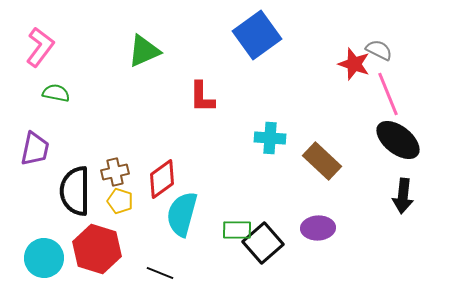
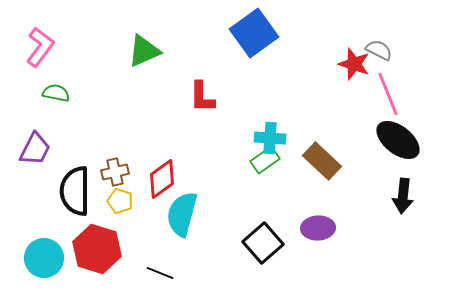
blue square: moved 3 px left, 2 px up
purple trapezoid: rotated 15 degrees clockwise
green rectangle: moved 28 px right, 70 px up; rotated 36 degrees counterclockwise
